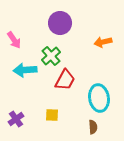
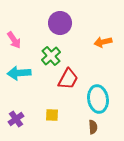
cyan arrow: moved 6 px left, 3 px down
red trapezoid: moved 3 px right, 1 px up
cyan ellipse: moved 1 px left, 1 px down
